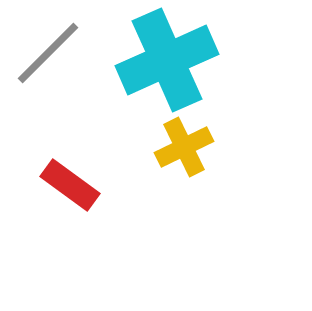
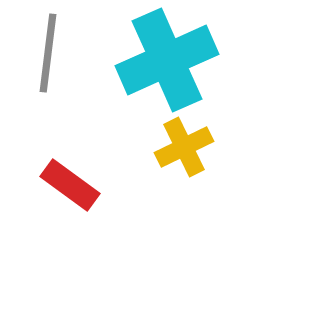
gray line: rotated 38 degrees counterclockwise
